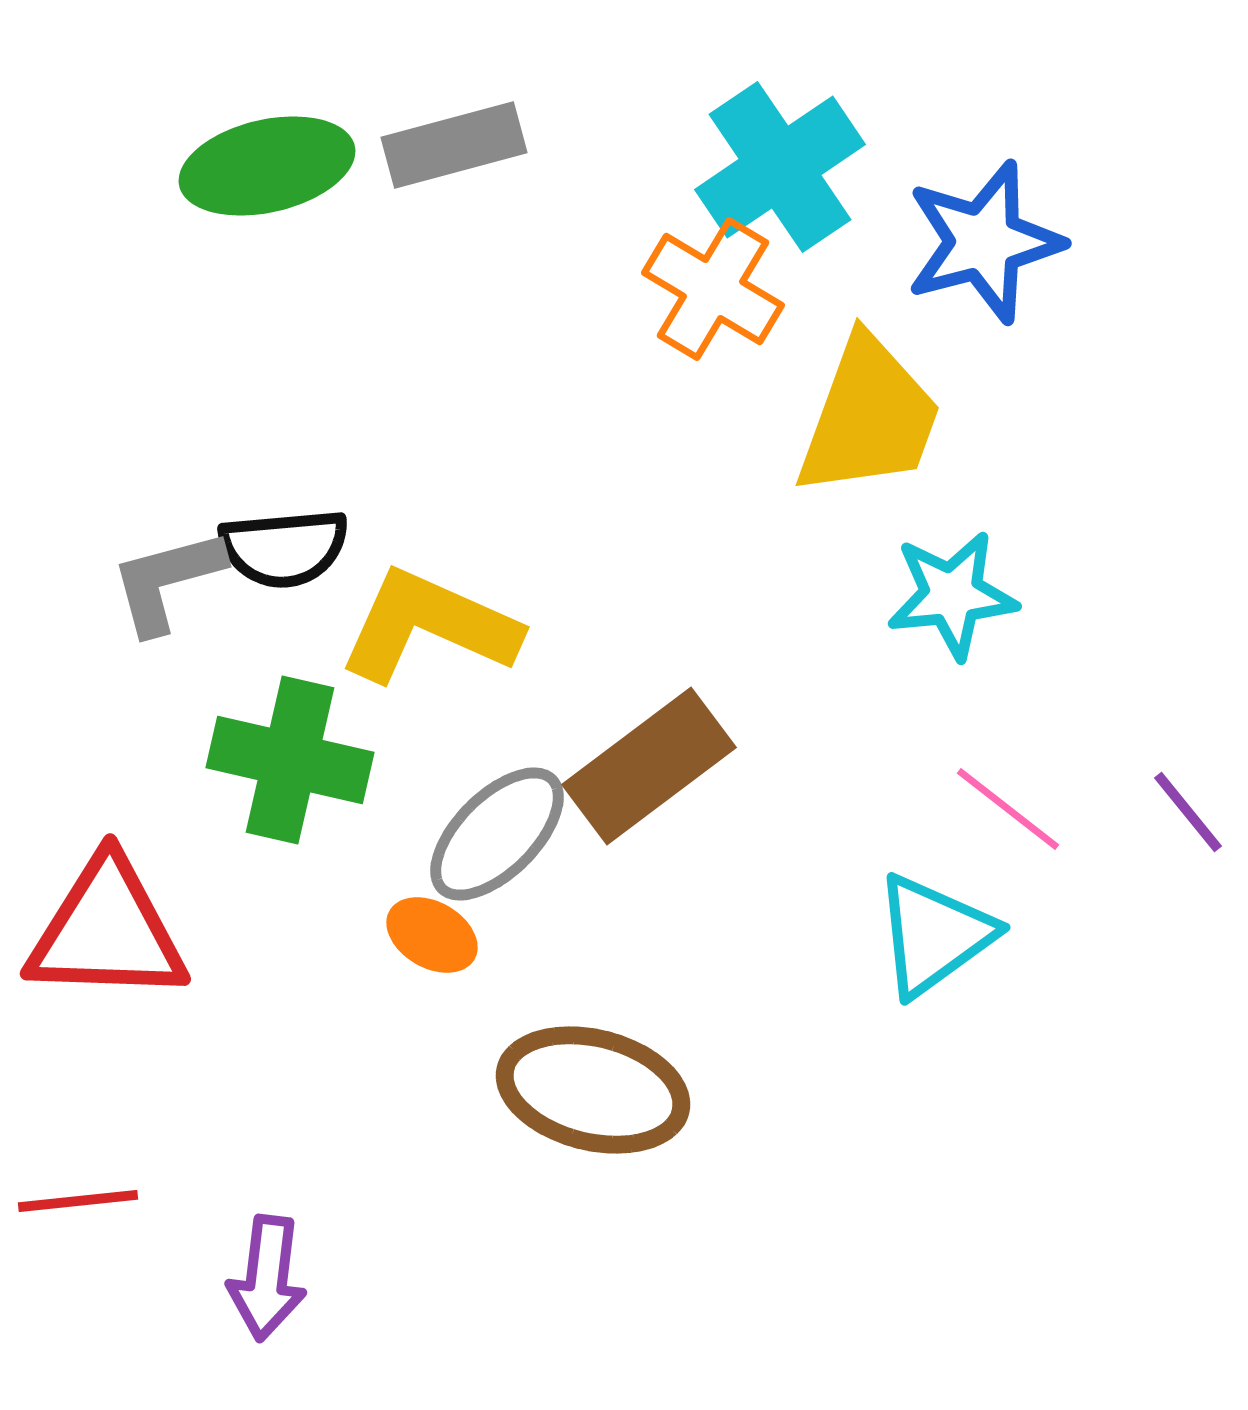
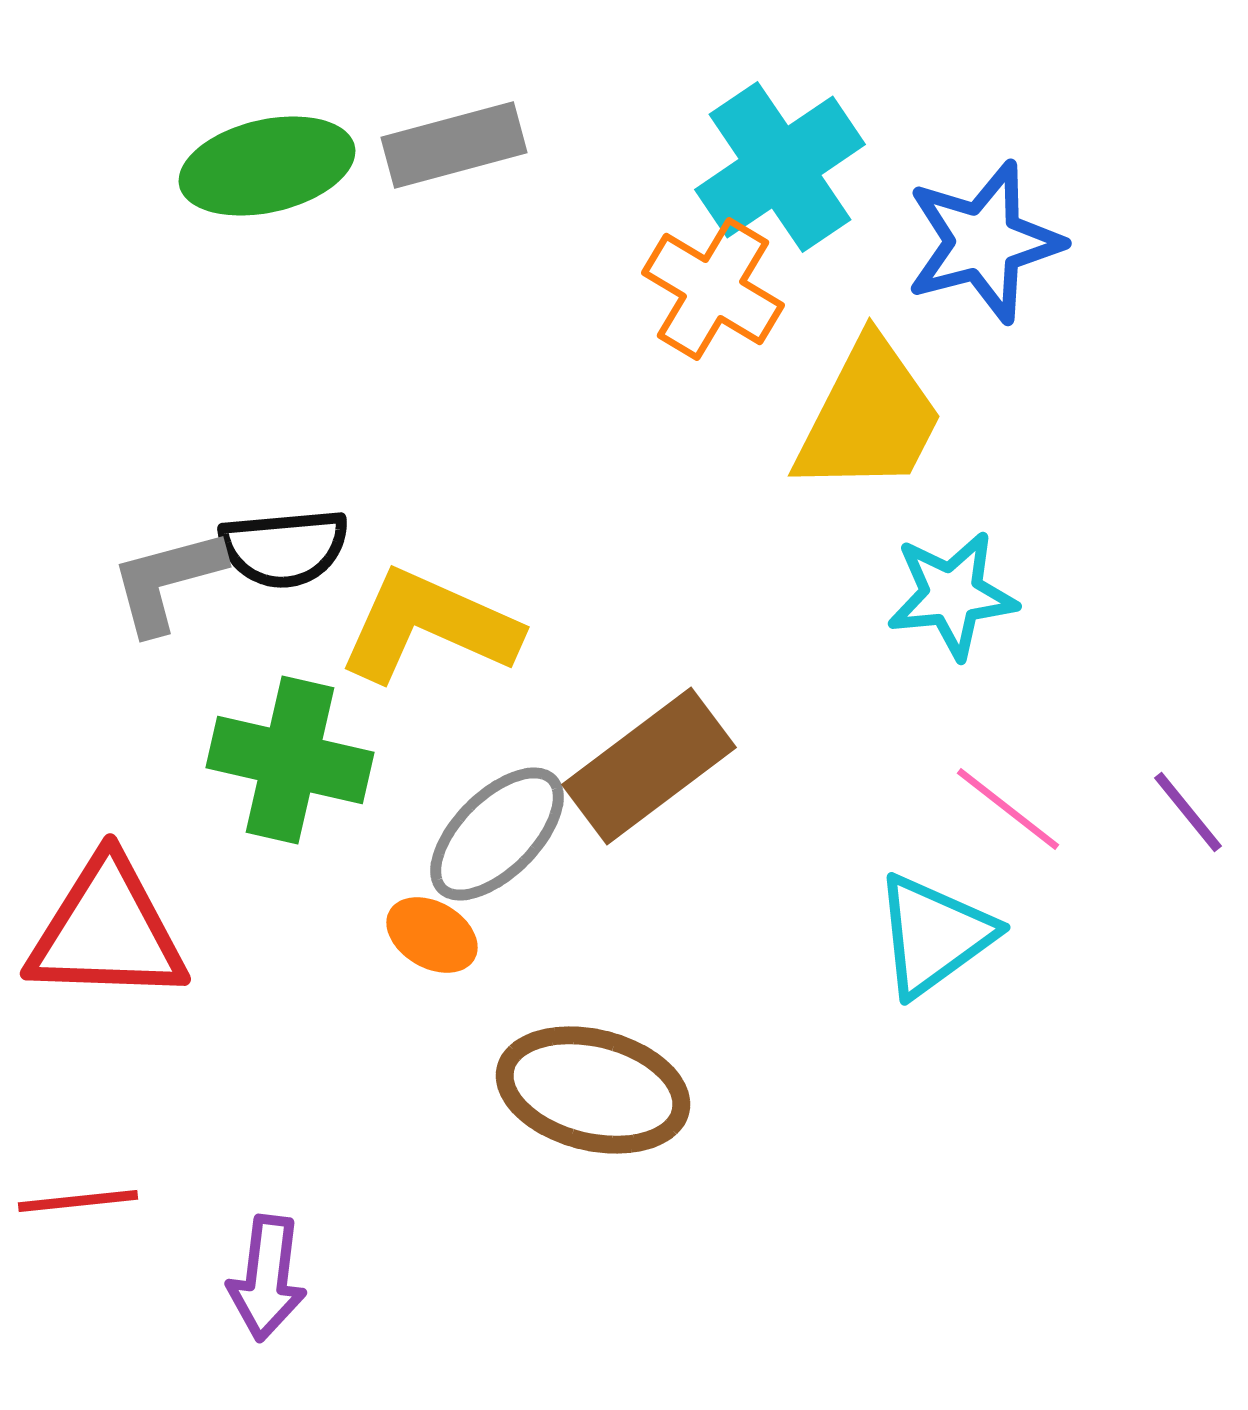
yellow trapezoid: rotated 7 degrees clockwise
